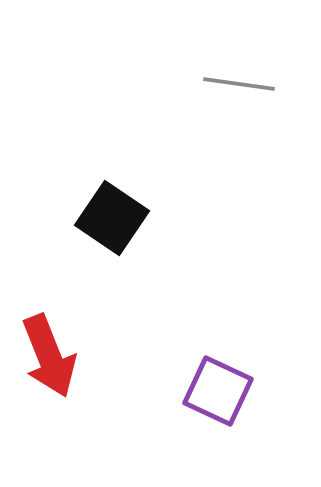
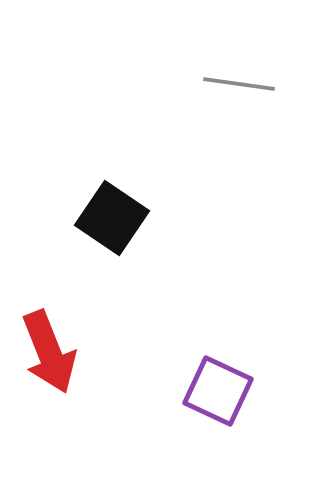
red arrow: moved 4 px up
